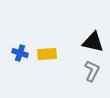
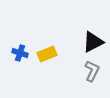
black triangle: rotated 40 degrees counterclockwise
yellow rectangle: rotated 18 degrees counterclockwise
